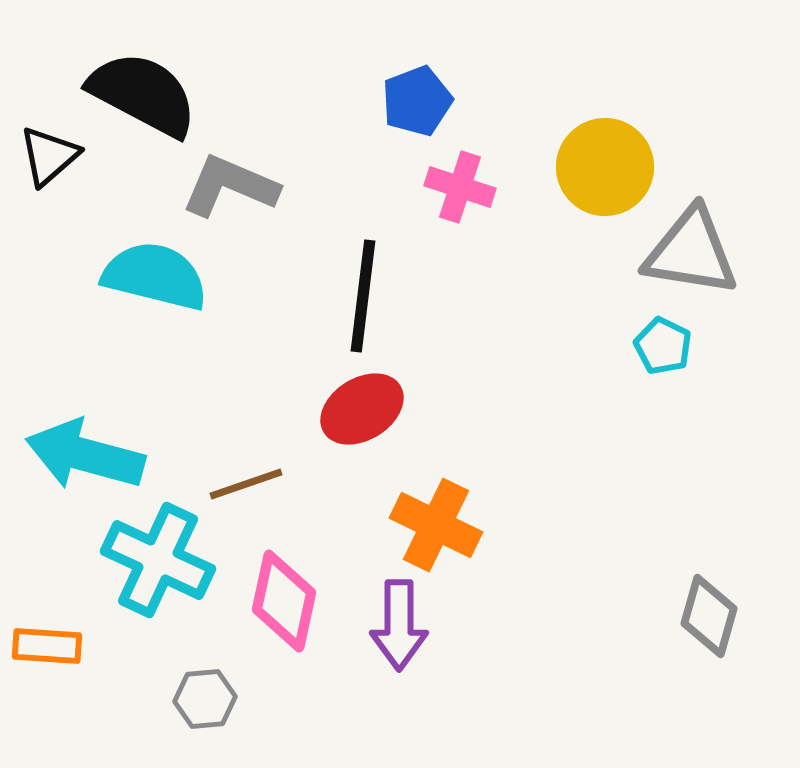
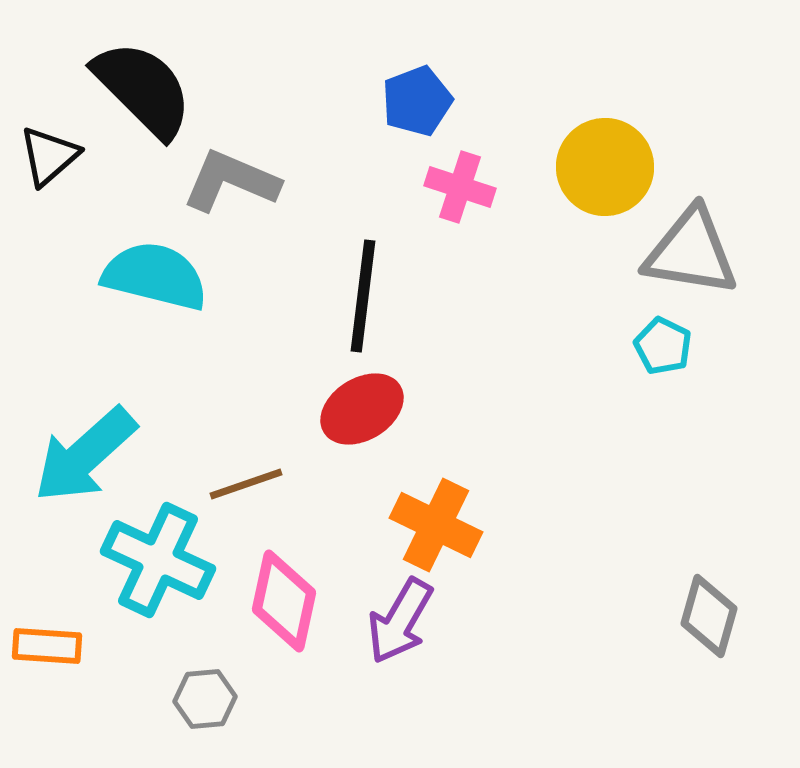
black semicircle: moved 5 px up; rotated 17 degrees clockwise
gray L-shape: moved 1 px right, 5 px up
cyan arrow: rotated 57 degrees counterclockwise
purple arrow: moved 1 px right, 4 px up; rotated 30 degrees clockwise
